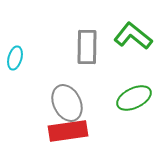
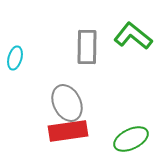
green ellipse: moved 3 px left, 41 px down
